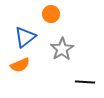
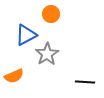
blue triangle: moved 1 px right, 2 px up; rotated 10 degrees clockwise
gray star: moved 15 px left, 5 px down
orange semicircle: moved 6 px left, 11 px down
